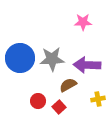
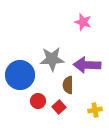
pink star: rotated 18 degrees clockwise
blue circle: moved 17 px down
brown semicircle: rotated 60 degrees counterclockwise
yellow cross: moved 3 px left, 11 px down
